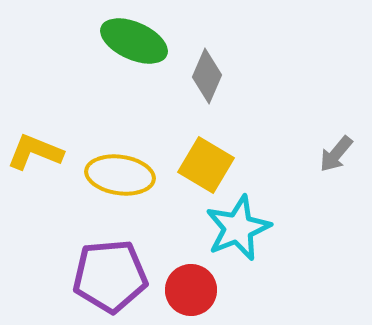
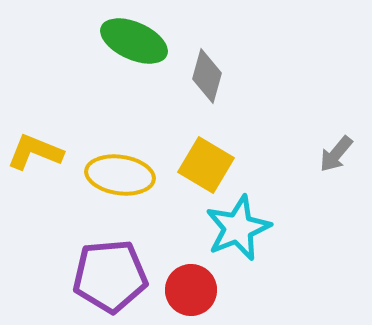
gray diamond: rotated 8 degrees counterclockwise
